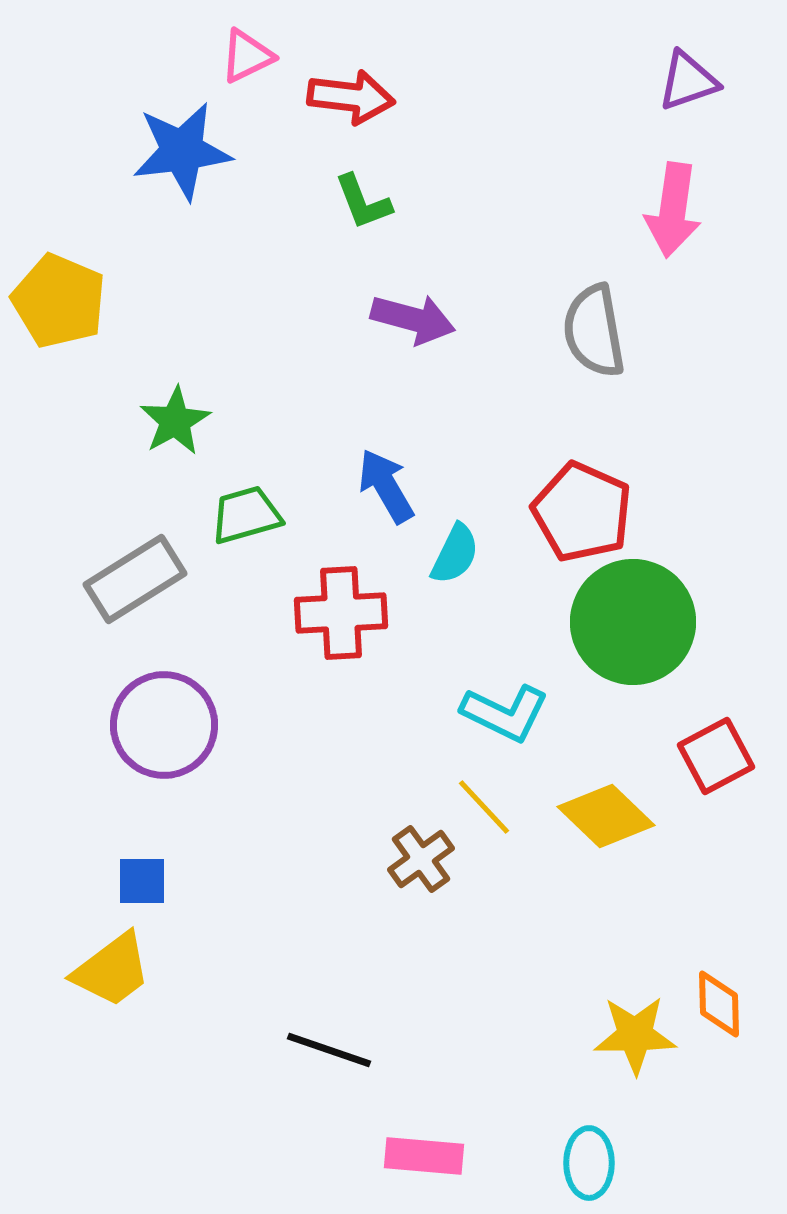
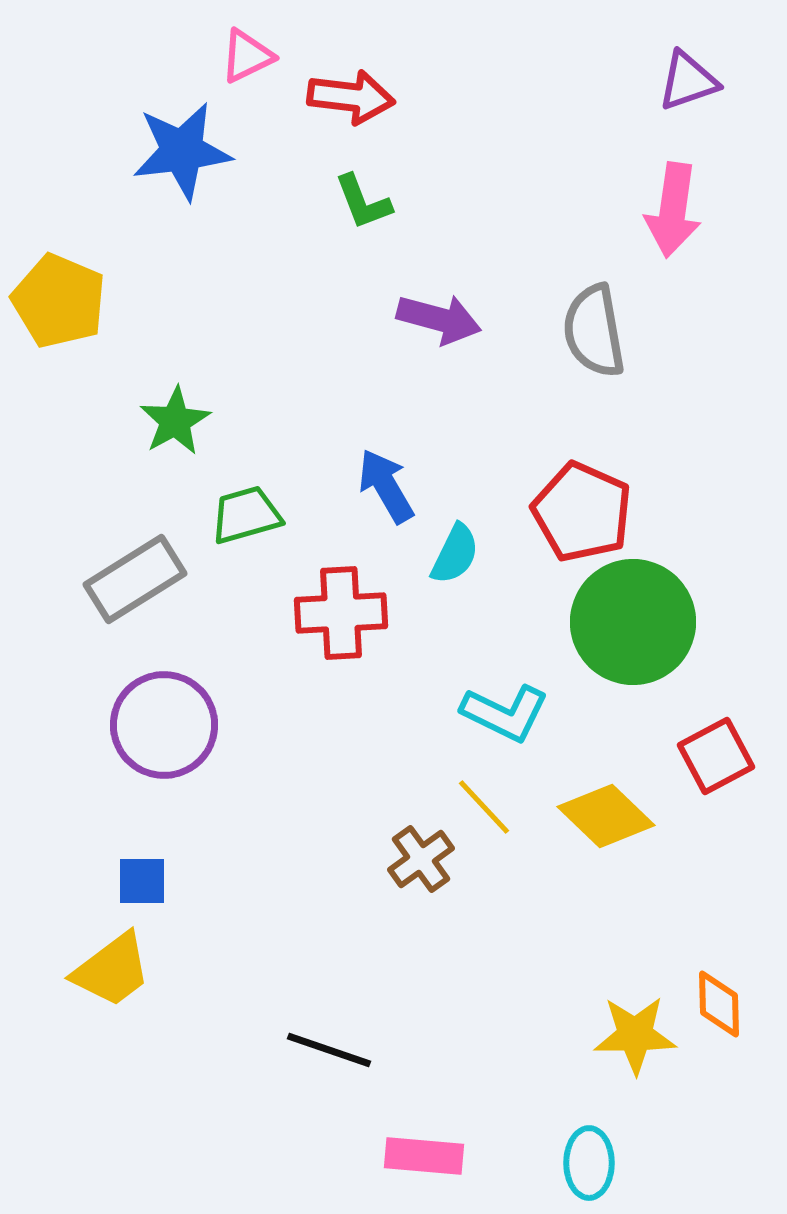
purple arrow: moved 26 px right
